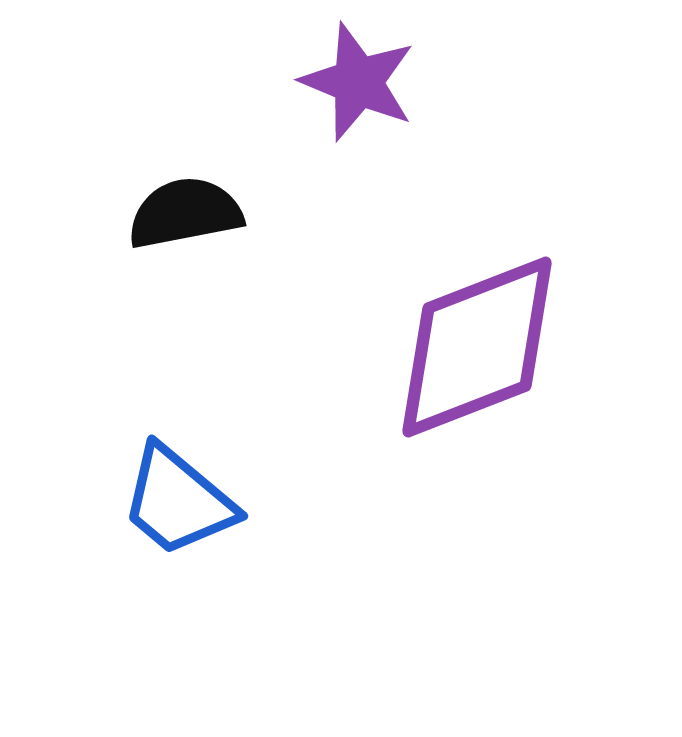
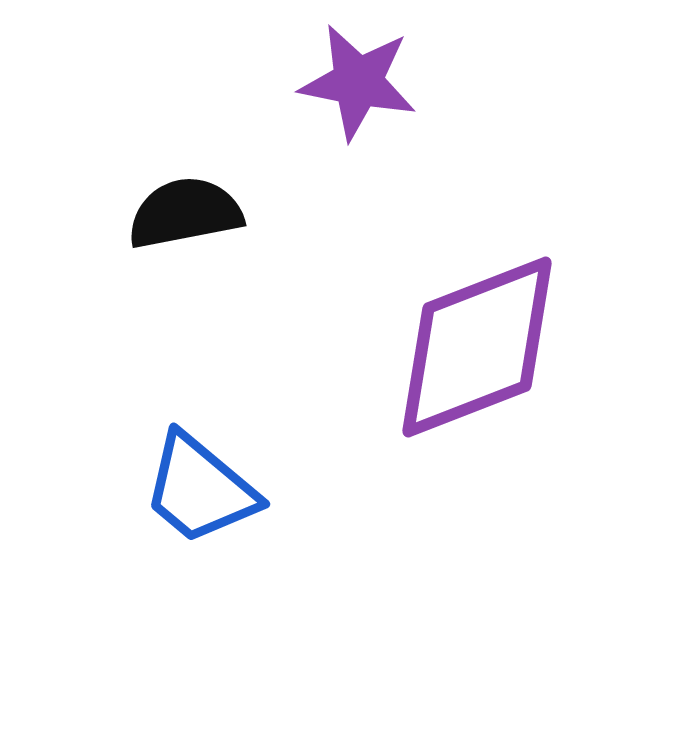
purple star: rotated 11 degrees counterclockwise
blue trapezoid: moved 22 px right, 12 px up
